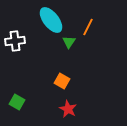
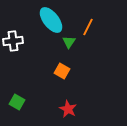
white cross: moved 2 px left
orange square: moved 10 px up
